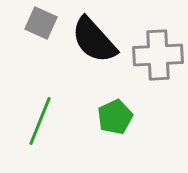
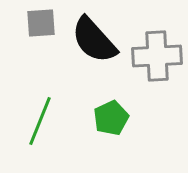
gray square: rotated 28 degrees counterclockwise
gray cross: moved 1 px left, 1 px down
green pentagon: moved 4 px left, 1 px down
